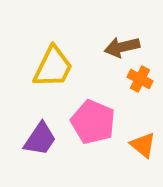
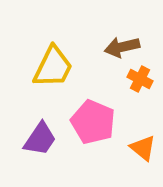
orange triangle: moved 3 px down
